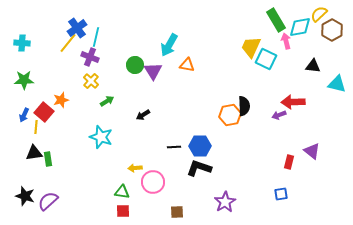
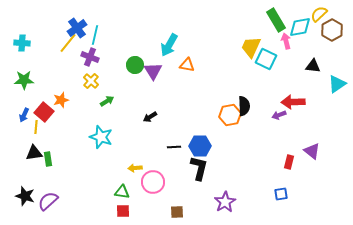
cyan line at (96, 37): moved 1 px left, 2 px up
cyan triangle at (337, 84): rotated 48 degrees counterclockwise
black arrow at (143, 115): moved 7 px right, 2 px down
black L-shape at (199, 168): rotated 85 degrees clockwise
